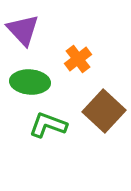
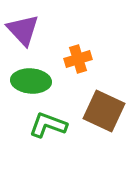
orange cross: rotated 20 degrees clockwise
green ellipse: moved 1 px right, 1 px up
brown square: rotated 18 degrees counterclockwise
